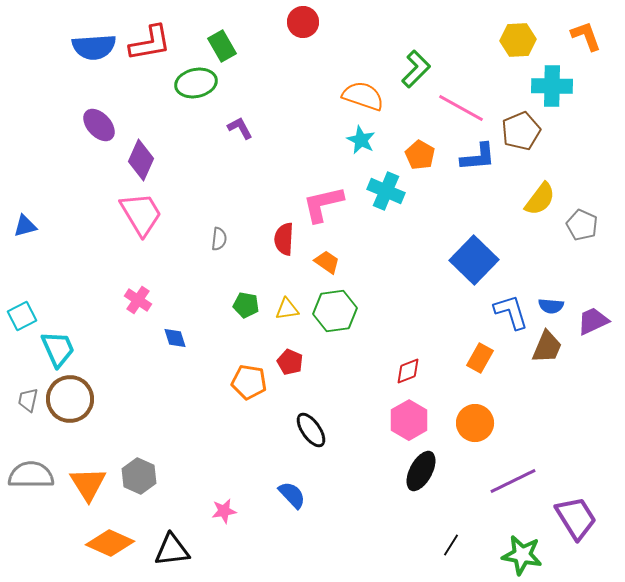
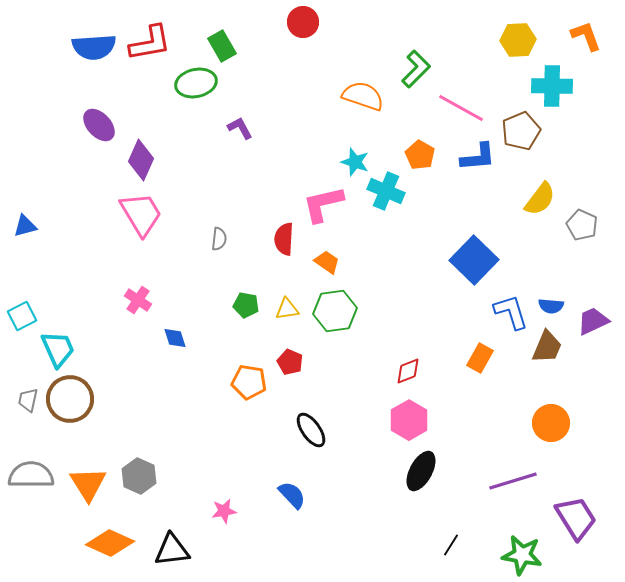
cyan star at (361, 140): moved 6 px left, 22 px down; rotated 8 degrees counterclockwise
orange circle at (475, 423): moved 76 px right
purple line at (513, 481): rotated 9 degrees clockwise
